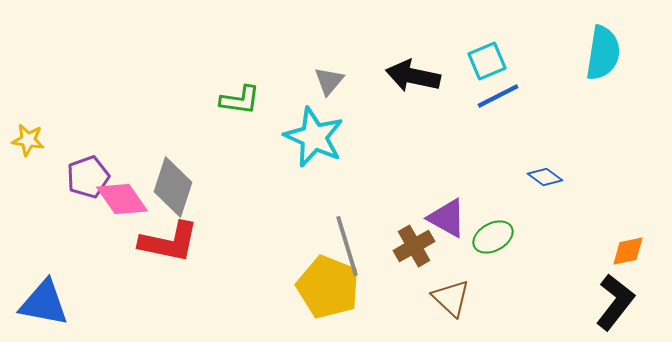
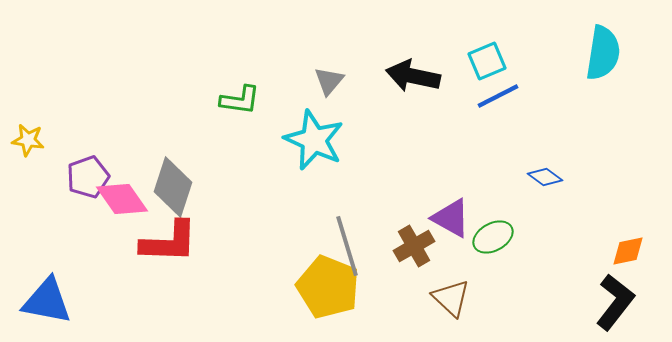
cyan star: moved 3 px down
purple triangle: moved 4 px right
red L-shape: rotated 10 degrees counterclockwise
blue triangle: moved 3 px right, 2 px up
